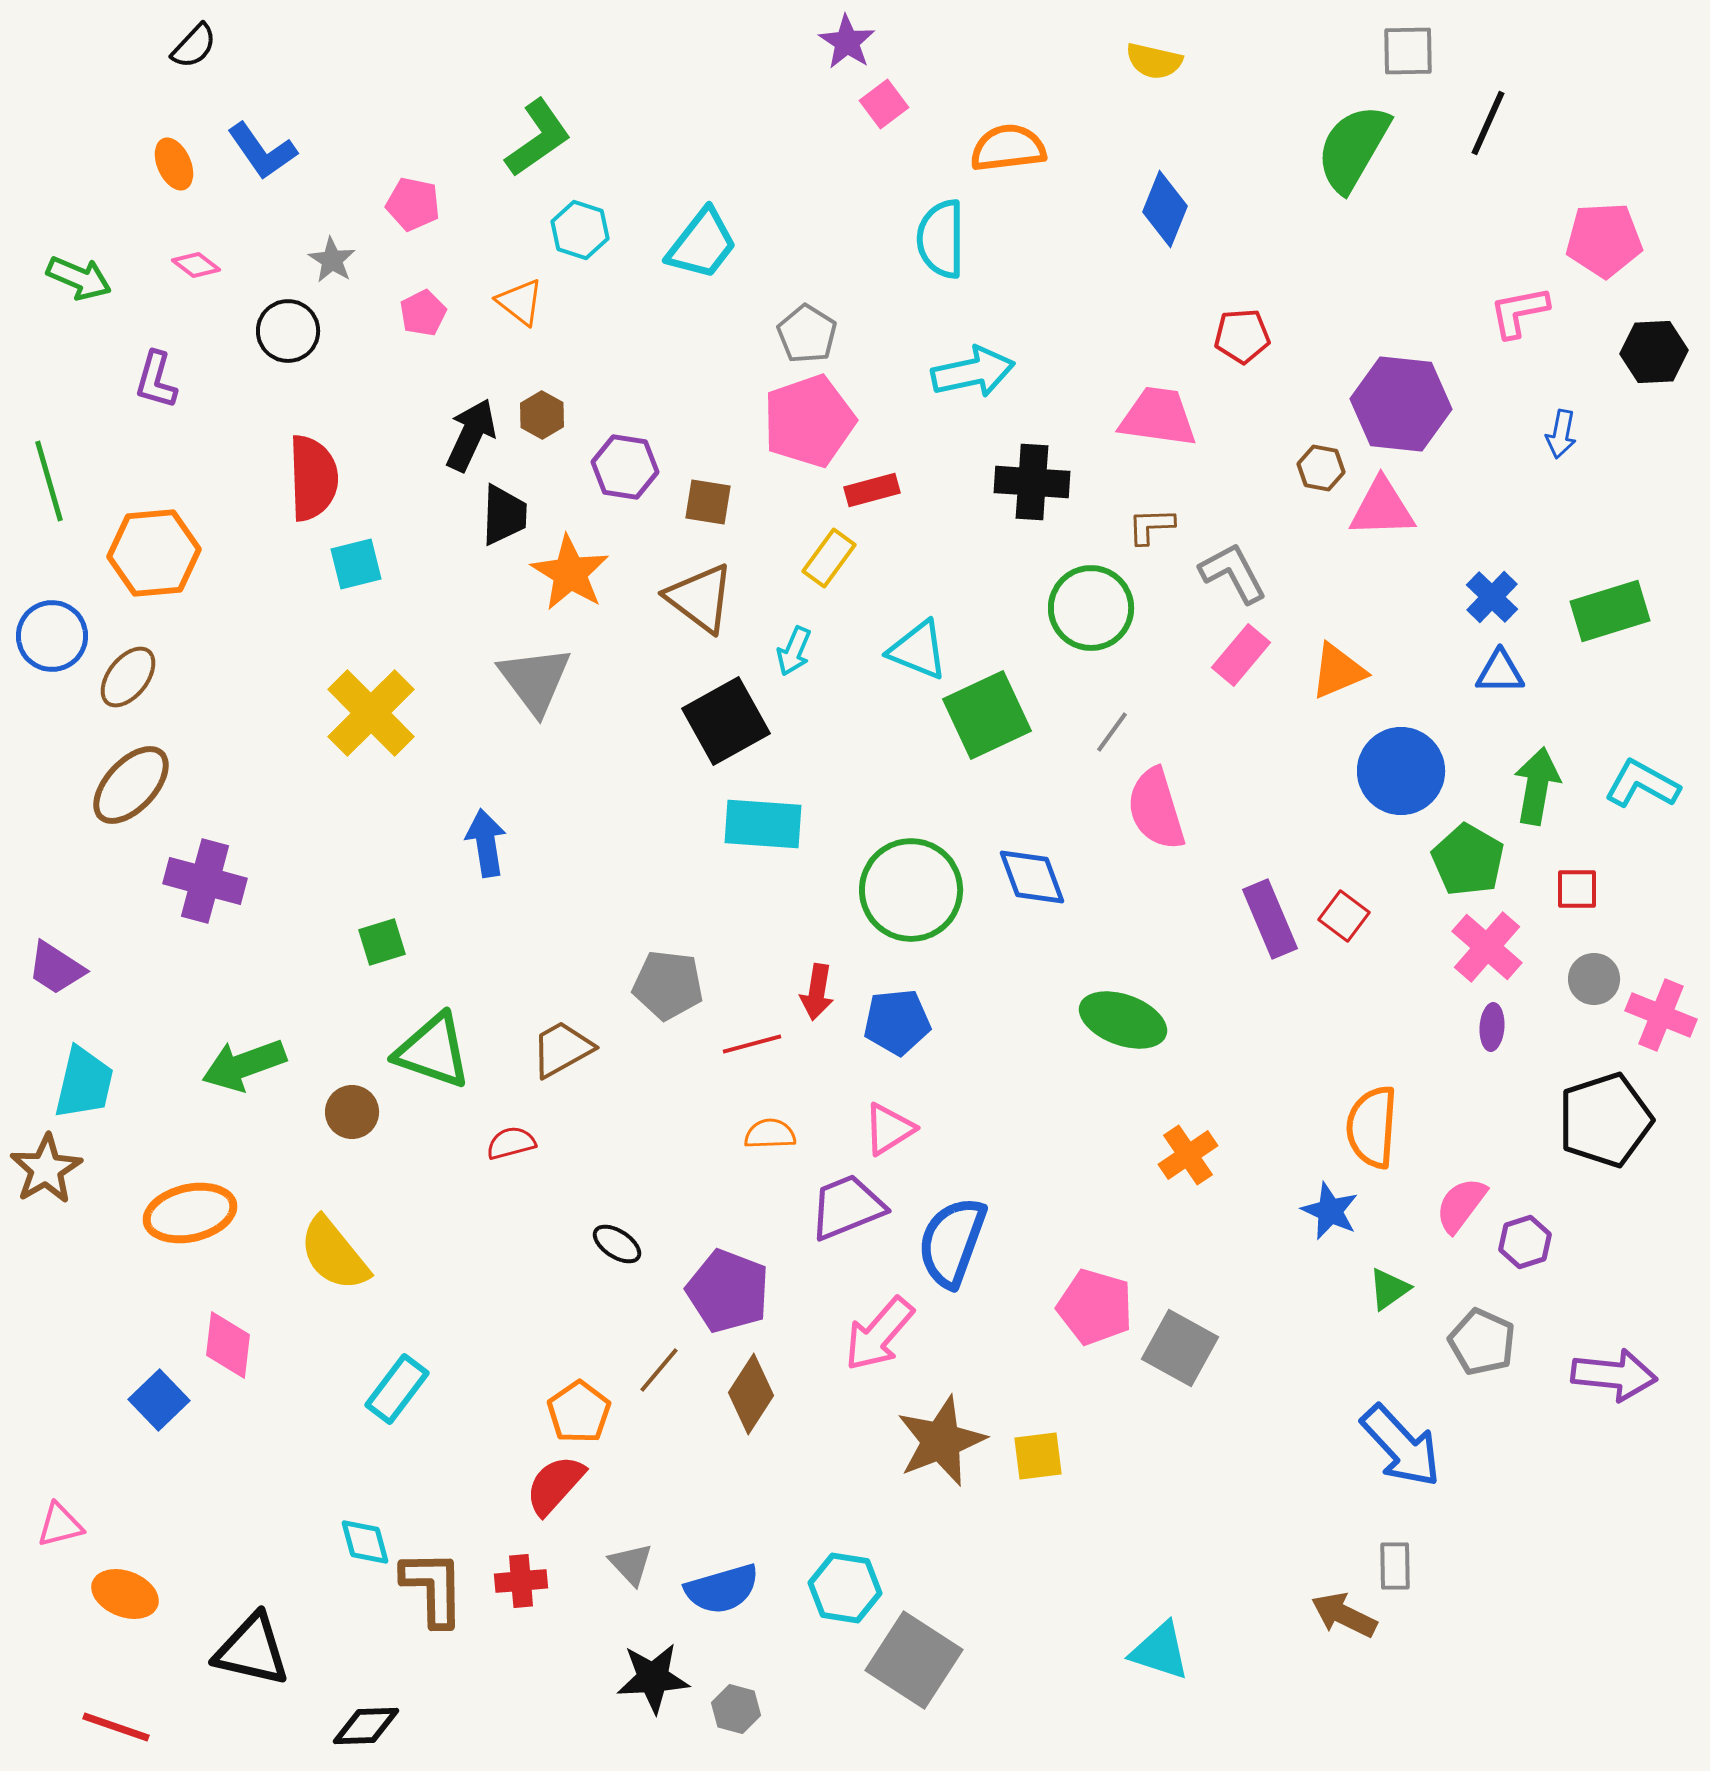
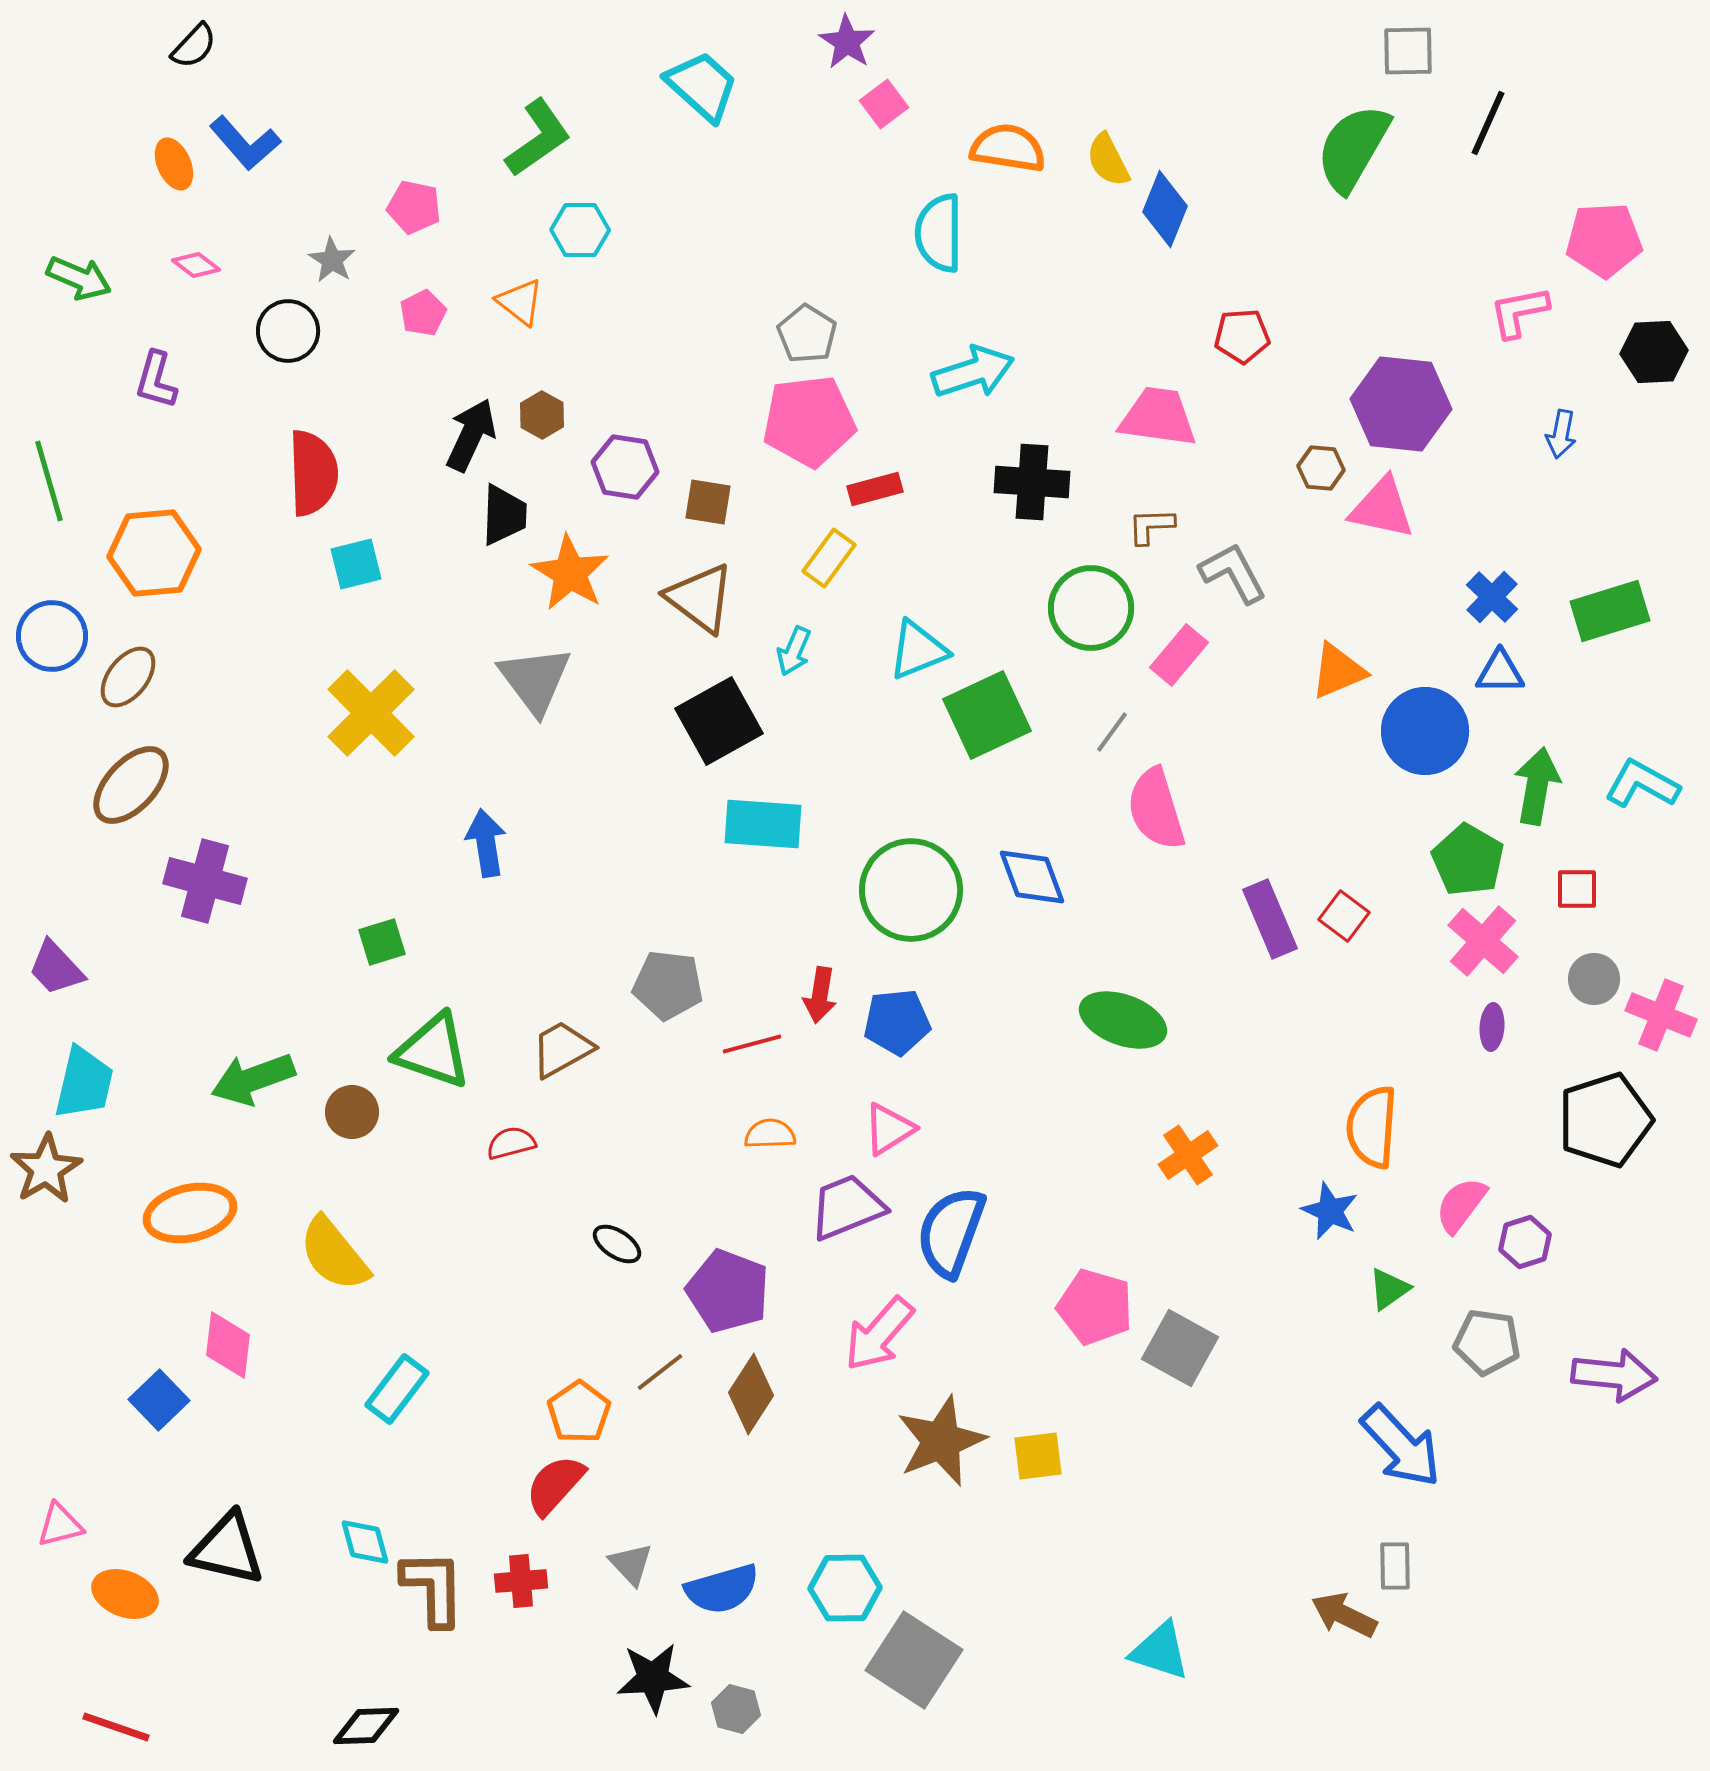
yellow semicircle at (1154, 61): moved 46 px left, 99 px down; rotated 50 degrees clockwise
orange semicircle at (1008, 148): rotated 16 degrees clockwise
blue L-shape at (262, 151): moved 17 px left, 8 px up; rotated 6 degrees counterclockwise
pink pentagon at (413, 204): moved 1 px right, 3 px down
cyan hexagon at (580, 230): rotated 18 degrees counterclockwise
cyan semicircle at (941, 239): moved 2 px left, 6 px up
cyan trapezoid at (702, 244): moved 158 px up; rotated 86 degrees counterclockwise
cyan arrow at (973, 372): rotated 6 degrees counterclockwise
pink pentagon at (809, 421): rotated 12 degrees clockwise
brown hexagon at (1321, 468): rotated 6 degrees counterclockwise
red semicircle at (313, 478): moved 5 px up
red rectangle at (872, 490): moved 3 px right, 1 px up
pink triangle at (1382, 508): rotated 14 degrees clockwise
cyan triangle at (918, 650): rotated 44 degrees counterclockwise
pink rectangle at (1241, 655): moved 62 px left
black square at (726, 721): moved 7 px left
blue circle at (1401, 771): moved 24 px right, 40 px up
pink cross at (1487, 947): moved 4 px left, 6 px up
purple trapezoid at (56, 968): rotated 14 degrees clockwise
red arrow at (817, 992): moved 3 px right, 3 px down
green arrow at (244, 1065): moved 9 px right, 14 px down
blue semicircle at (952, 1242): moved 1 px left, 10 px up
gray pentagon at (1482, 1342): moved 5 px right; rotated 16 degrees counterclockwise
brown line at (659, 1370): moved 1 px right, 2 px down; rotated 12 degrees clockwise
cyan hexagon at (845, 1588): rotated 10 degrees counterclockwise
black triangle at (252, 1650): moved 25 px left, 101 px up
